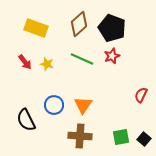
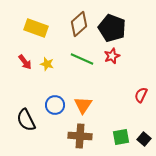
blue circle: moved 1 px right
